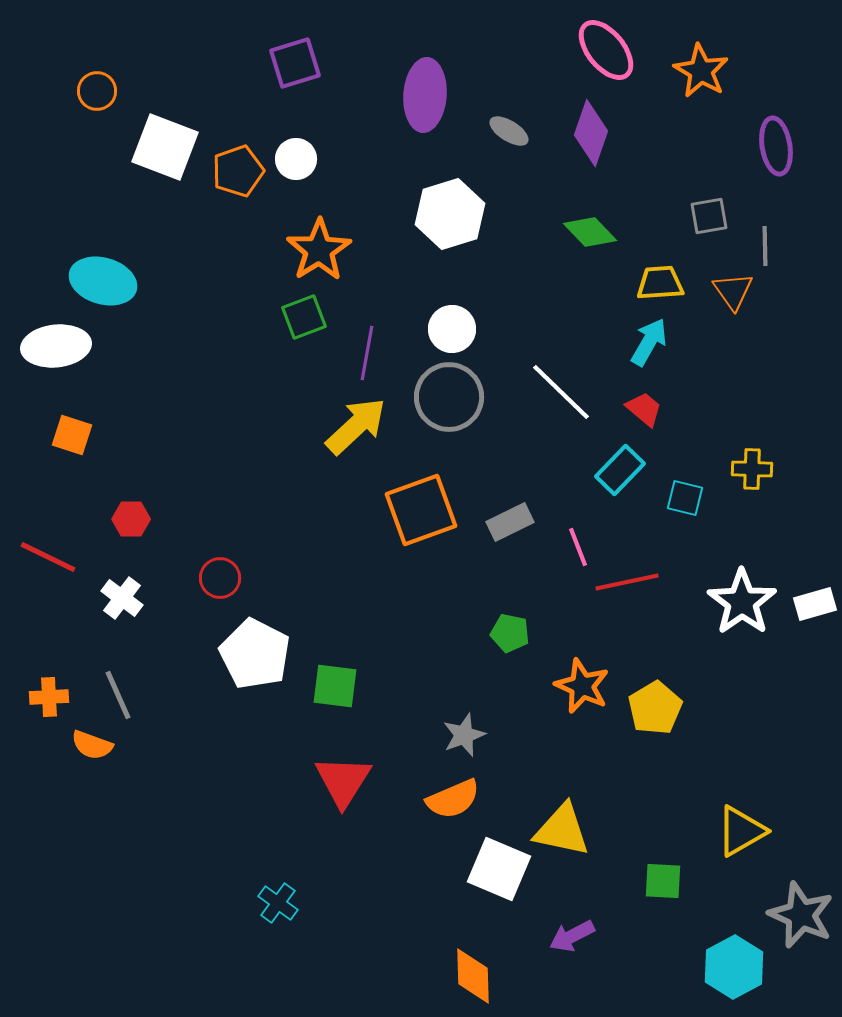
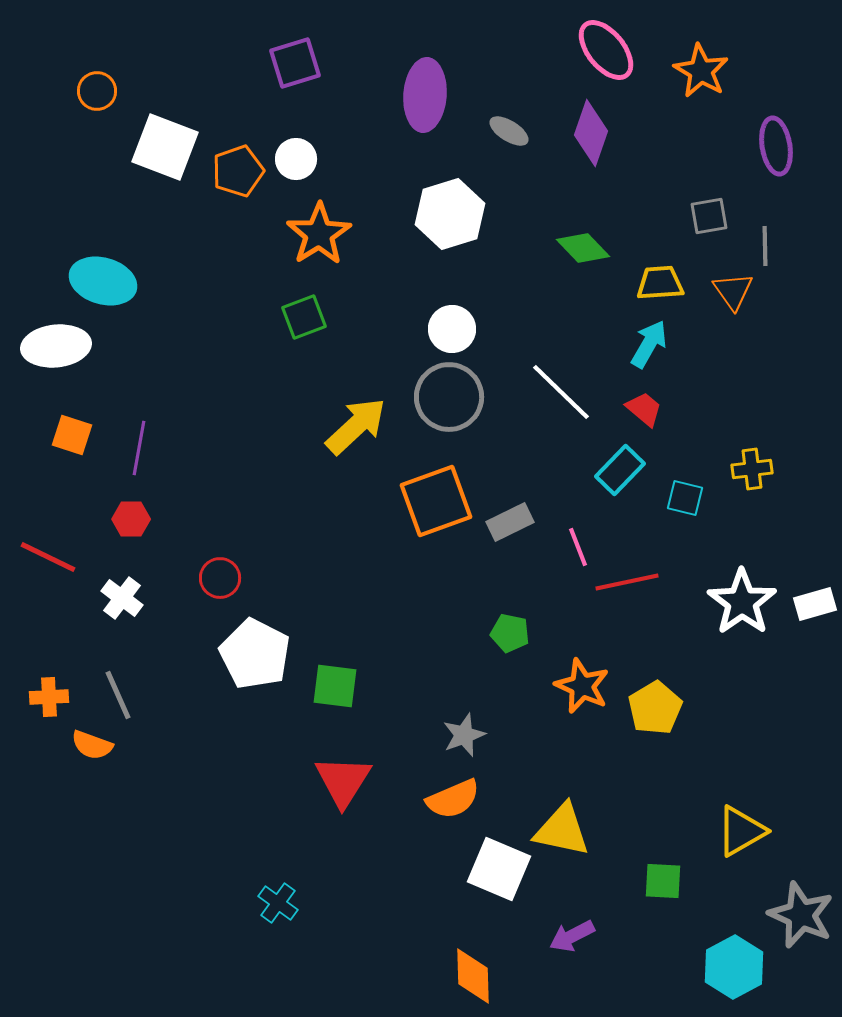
green diamond at (590, 232): moved 7 px left, 16 px down
orange star at (319, 250): moved 16 px up
cyan arrow at (649, 342): moved 2 px down
purple line at (367, 353): moved 228 px left, 95 px down
yellow cross at (752, 469): rotated 9 degrees counterclockwise
orange square at (421, 510): moved 15 px right, 9 px up
